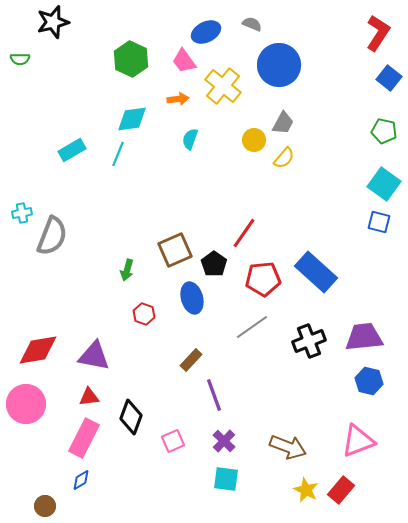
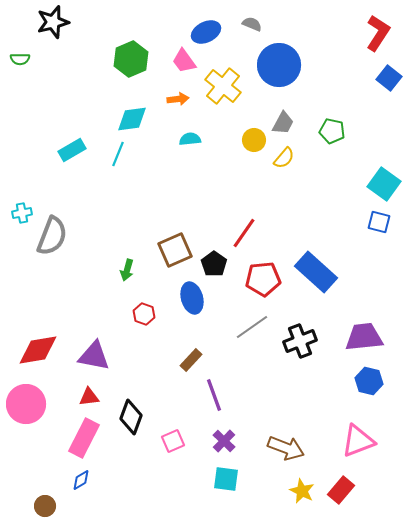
green hexagon at (131, 59): rotated 12 degrees clockwise
green pentagon at (384, 131): moved 52 px left
cyan semicircle at (190, 139): rotated 65 degrees clockwise
black cross at (309, 341): moved 9 px left
brown arrow at (288, 447): moved 2 px left, 1 px down
yellow star at (306, 490): moved 4 px left, 1 px down
